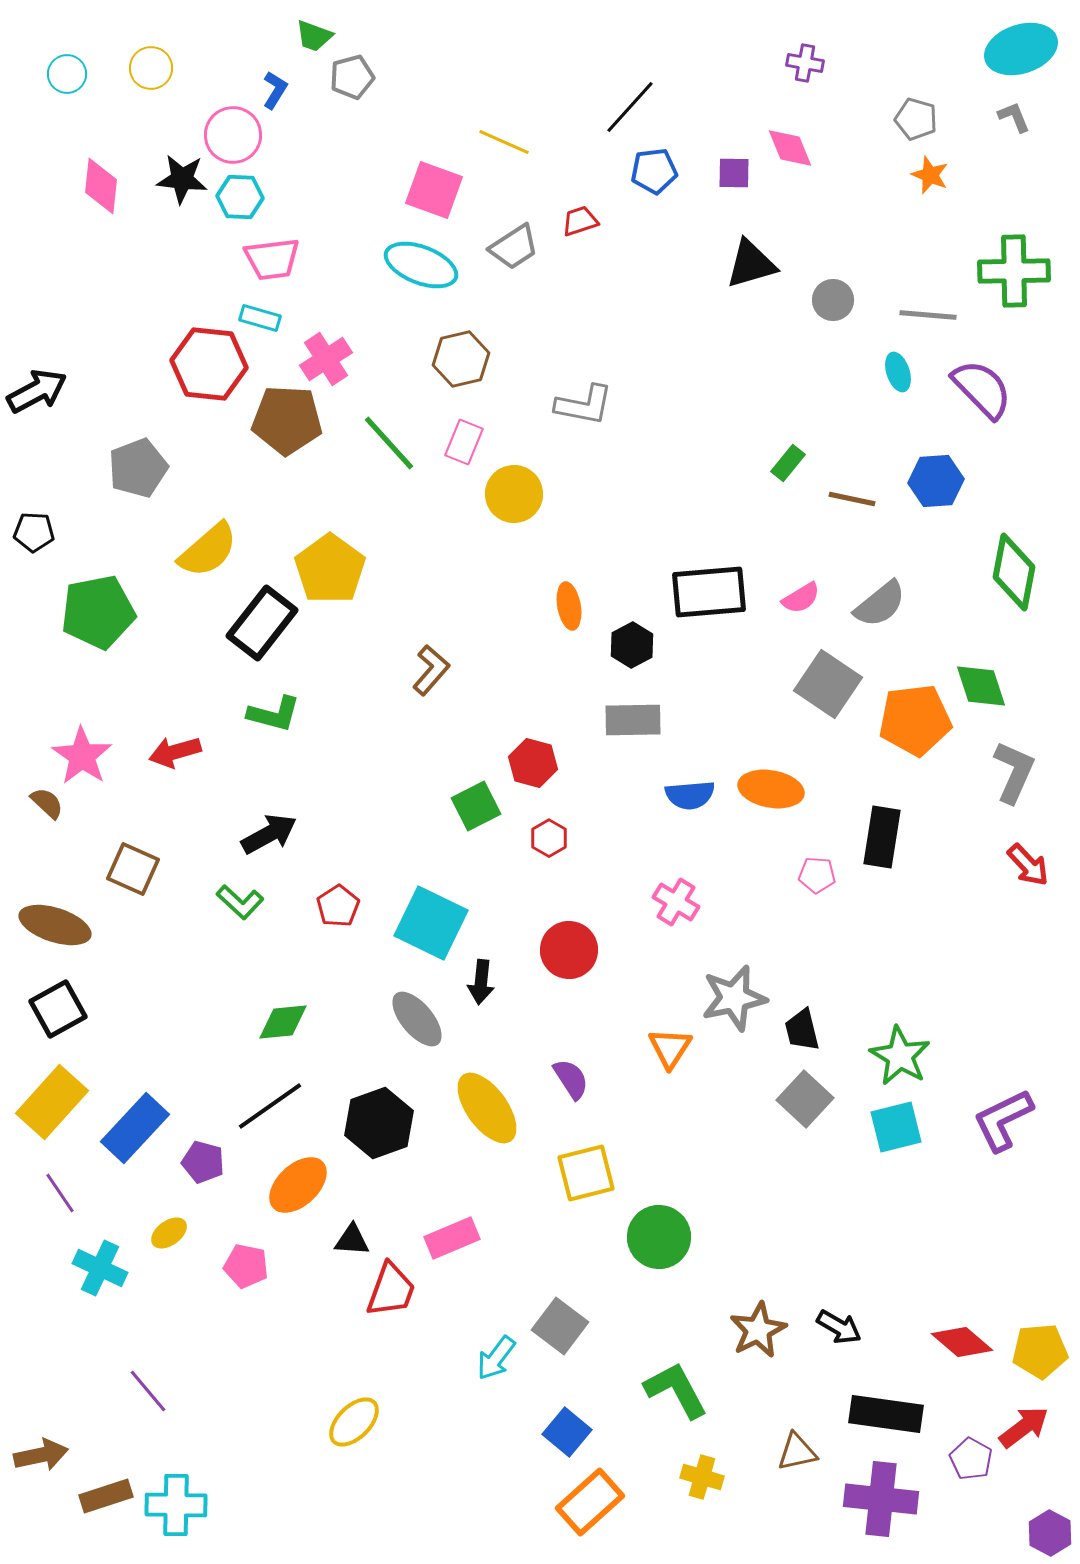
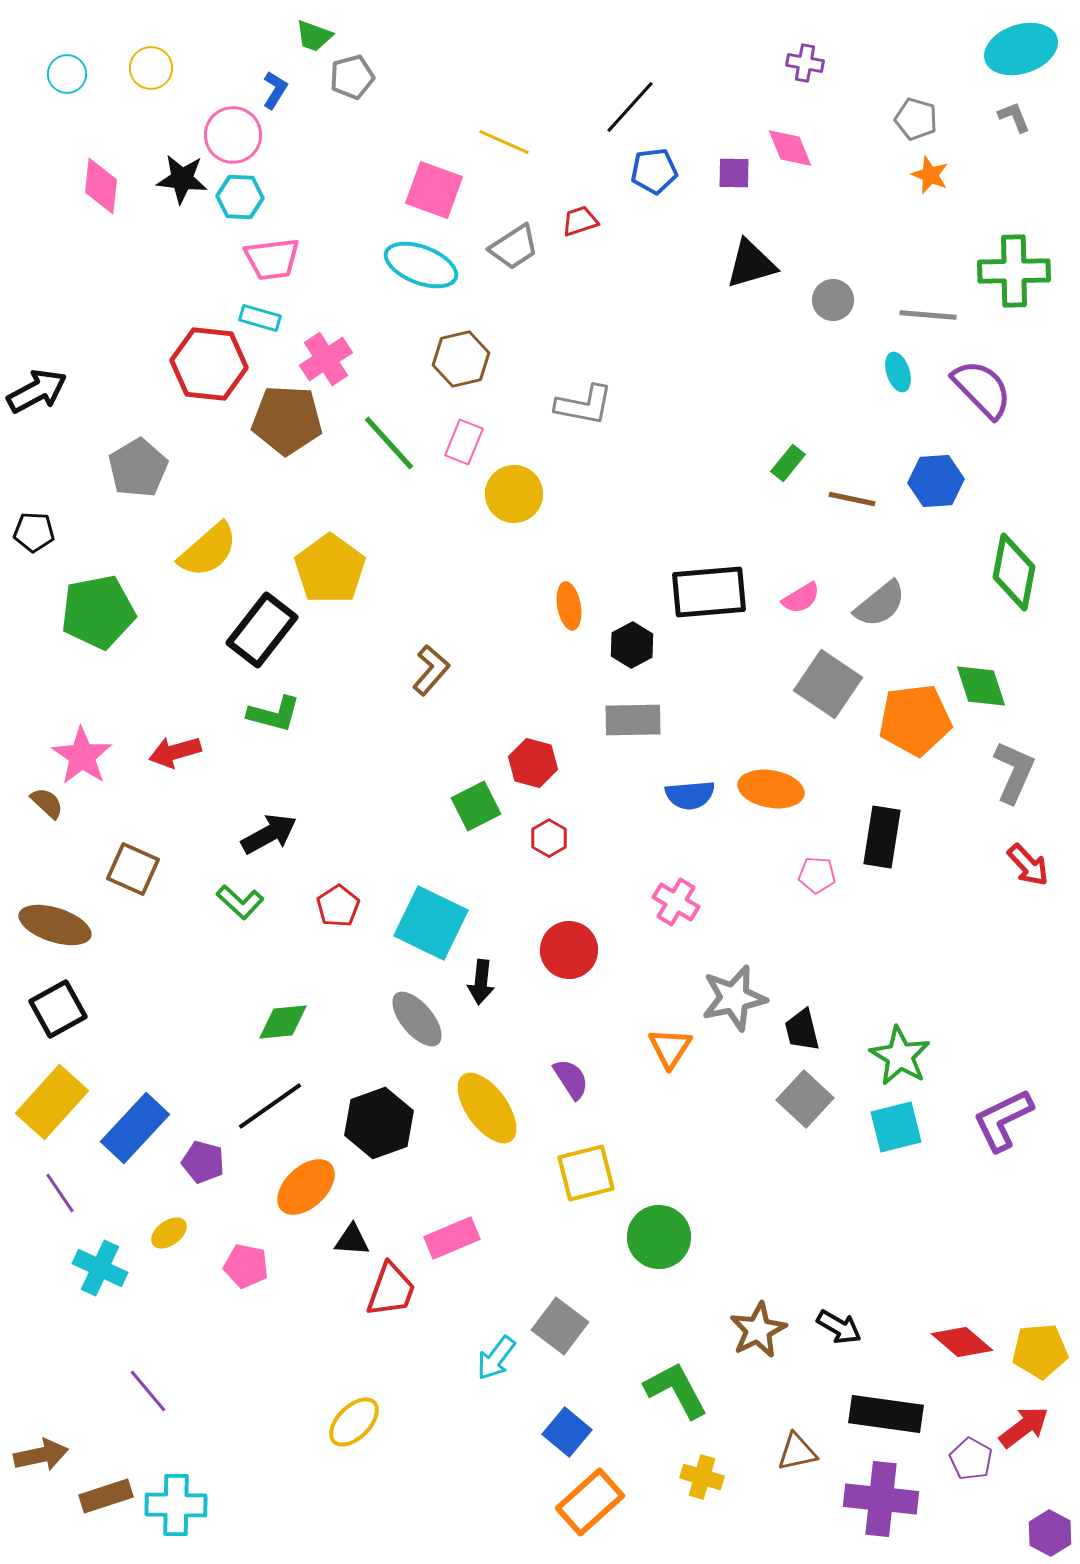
gray pentagon at (138, 468): rotated 10 degrees counterclockwise
black rectangle at (262, 623): moved 7 px down
orange ellipse at (298, 1185): moved 8 px right, 2 px down
